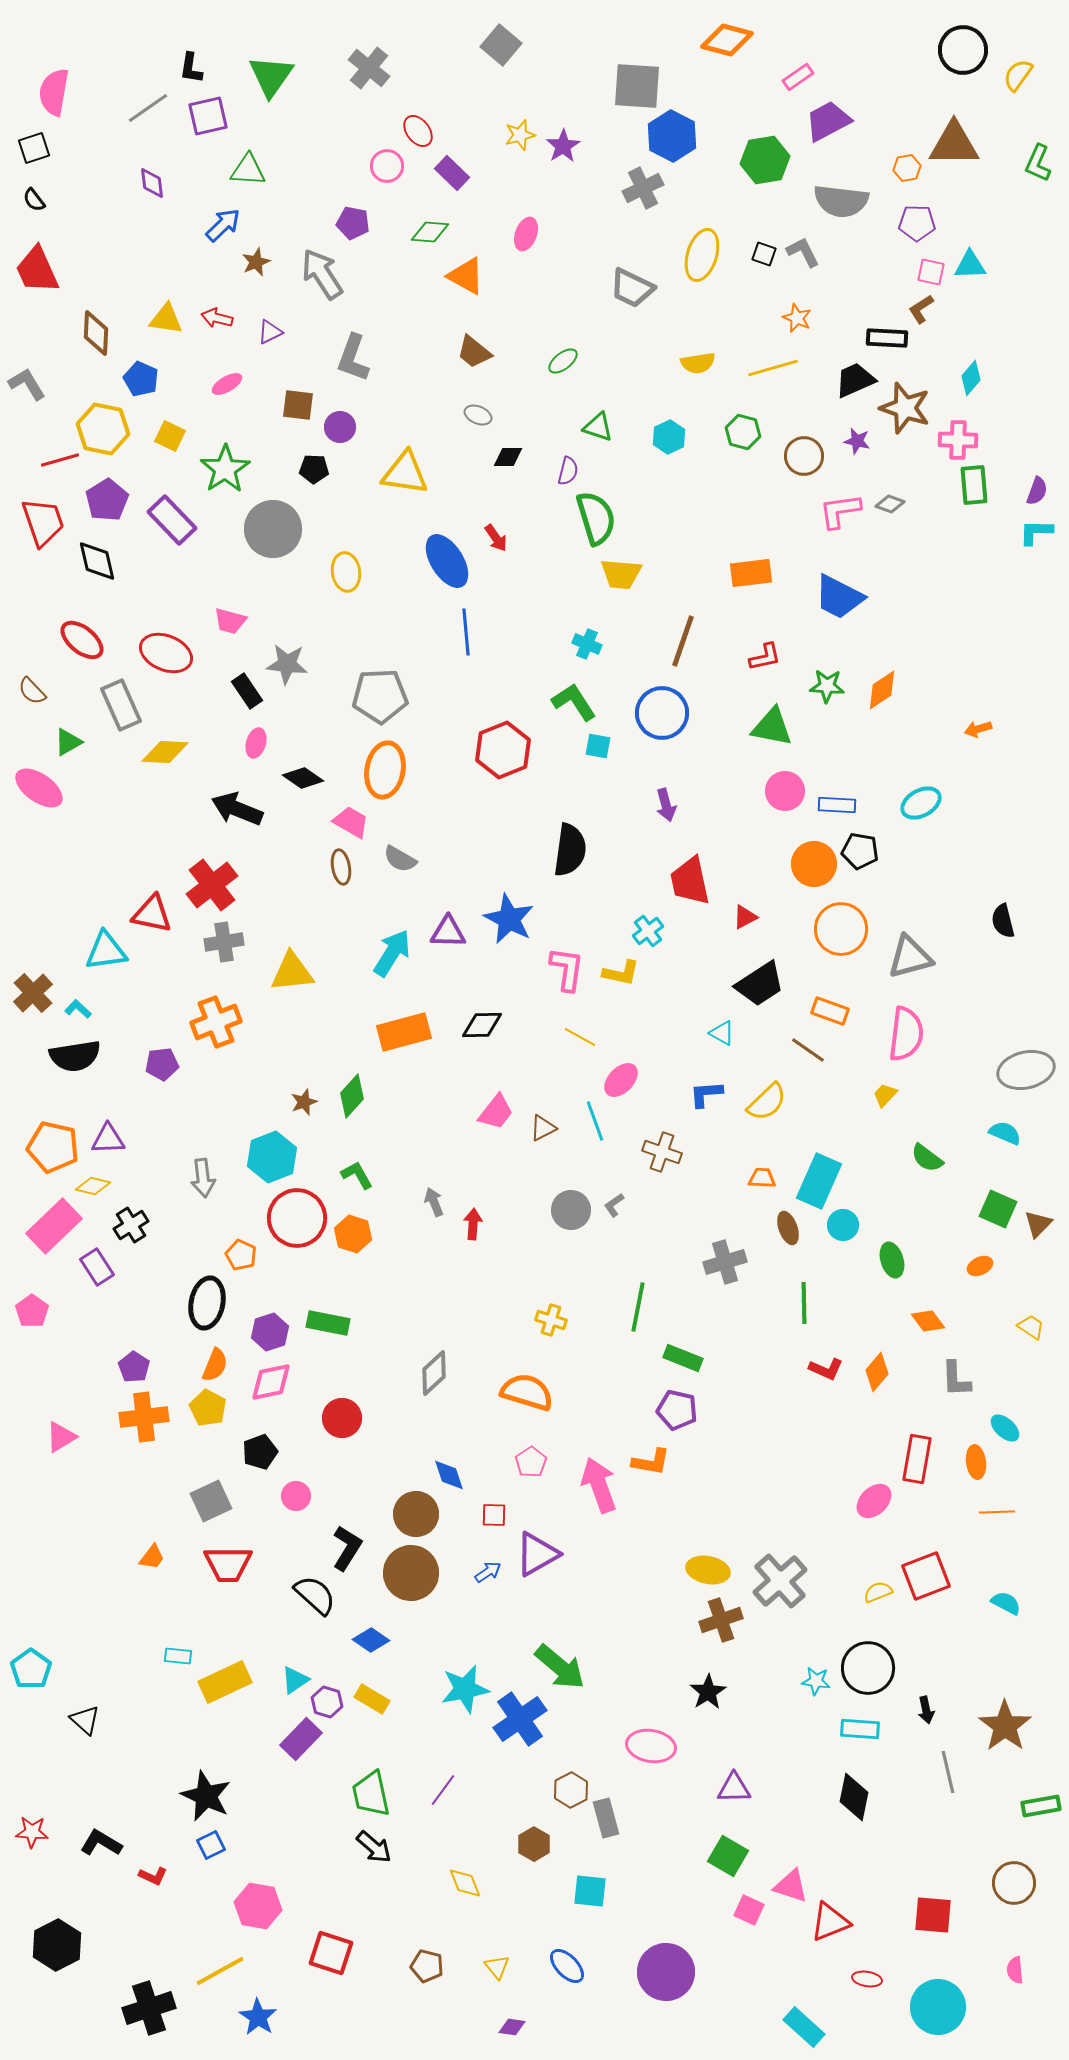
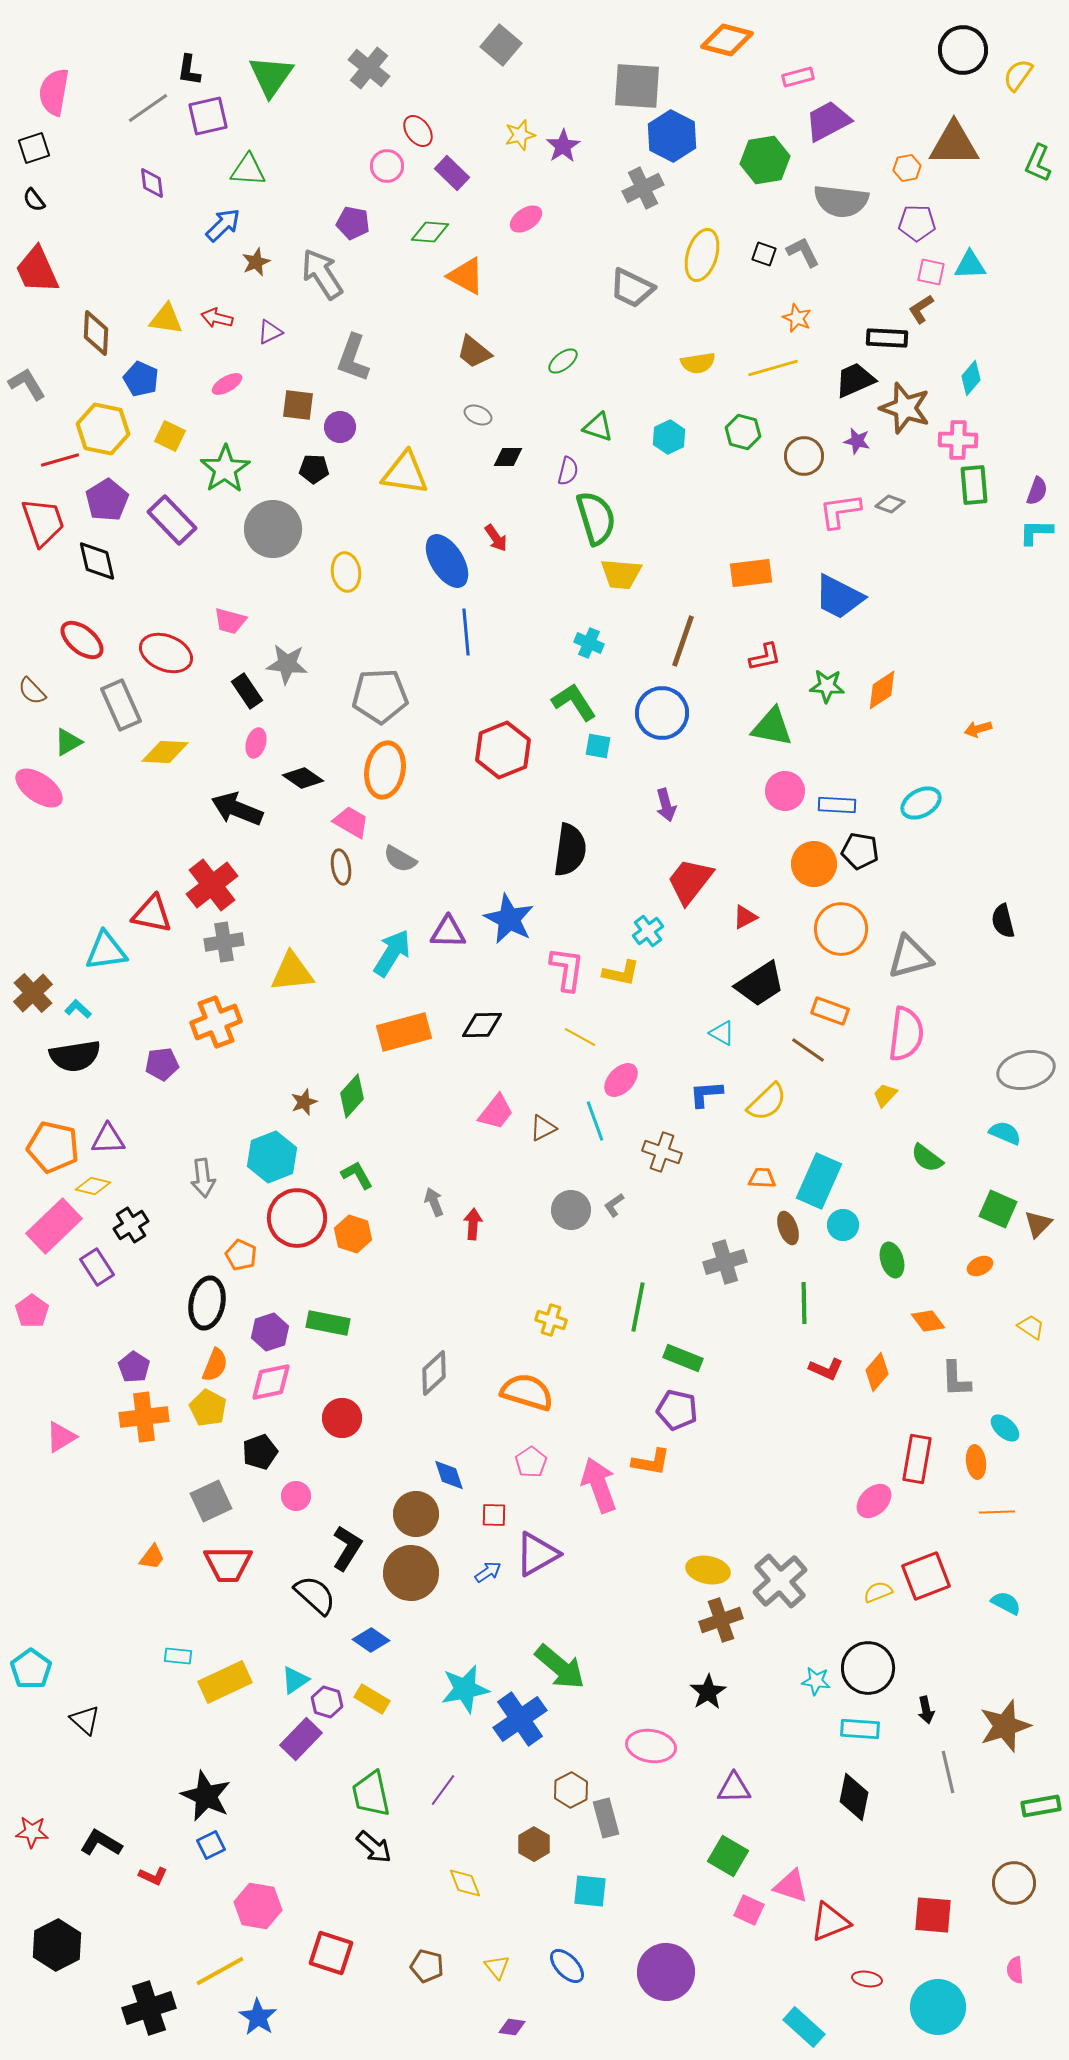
black L-shape at (191, 68): moved 2 px left, 2 px down
pink rectangle at (798, 77): rotated 20 degrees clockwise
pink ellipse at (526, 234): moved 15 px up; rotated 36 degrees clockwise
cyan cross at (587, 644): moved 2 px right, 1 px up
red trapezoid at (690, 881): rotated 50 degrees clockwise
brown star at (1005, 1726): rotated 18 degrees clockwise
